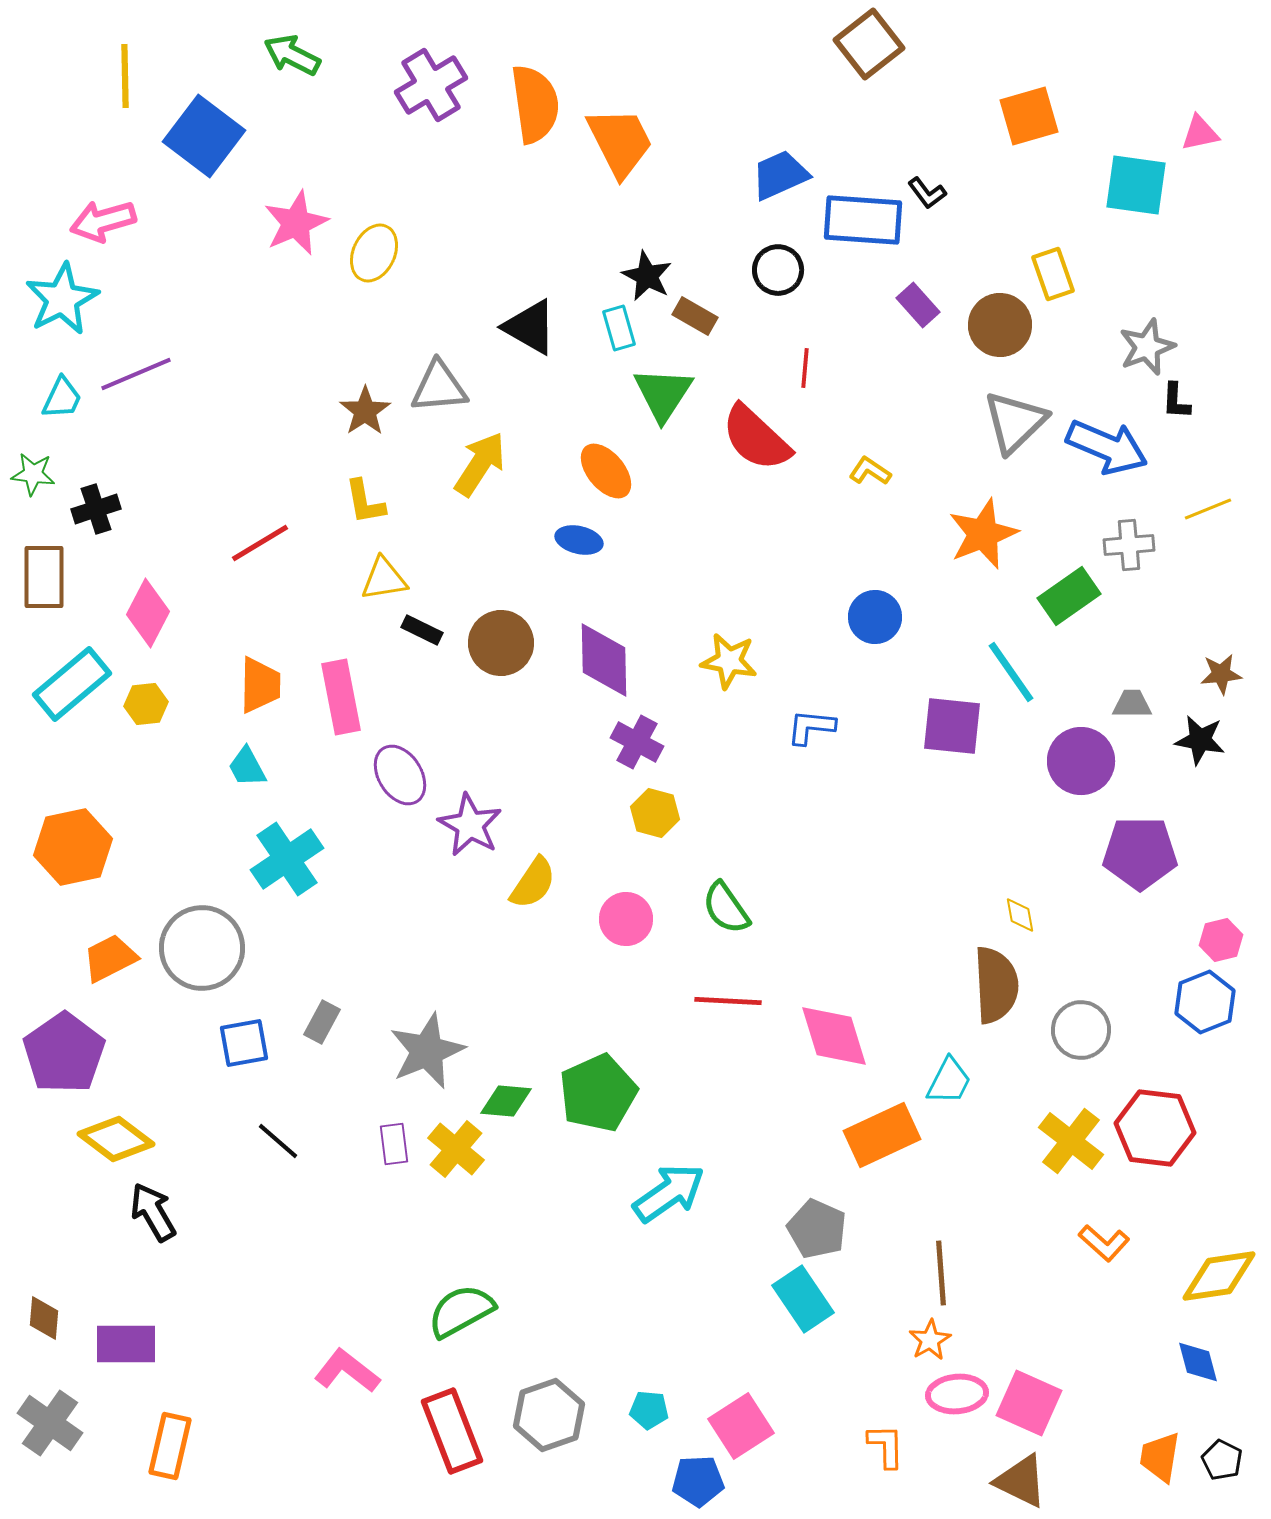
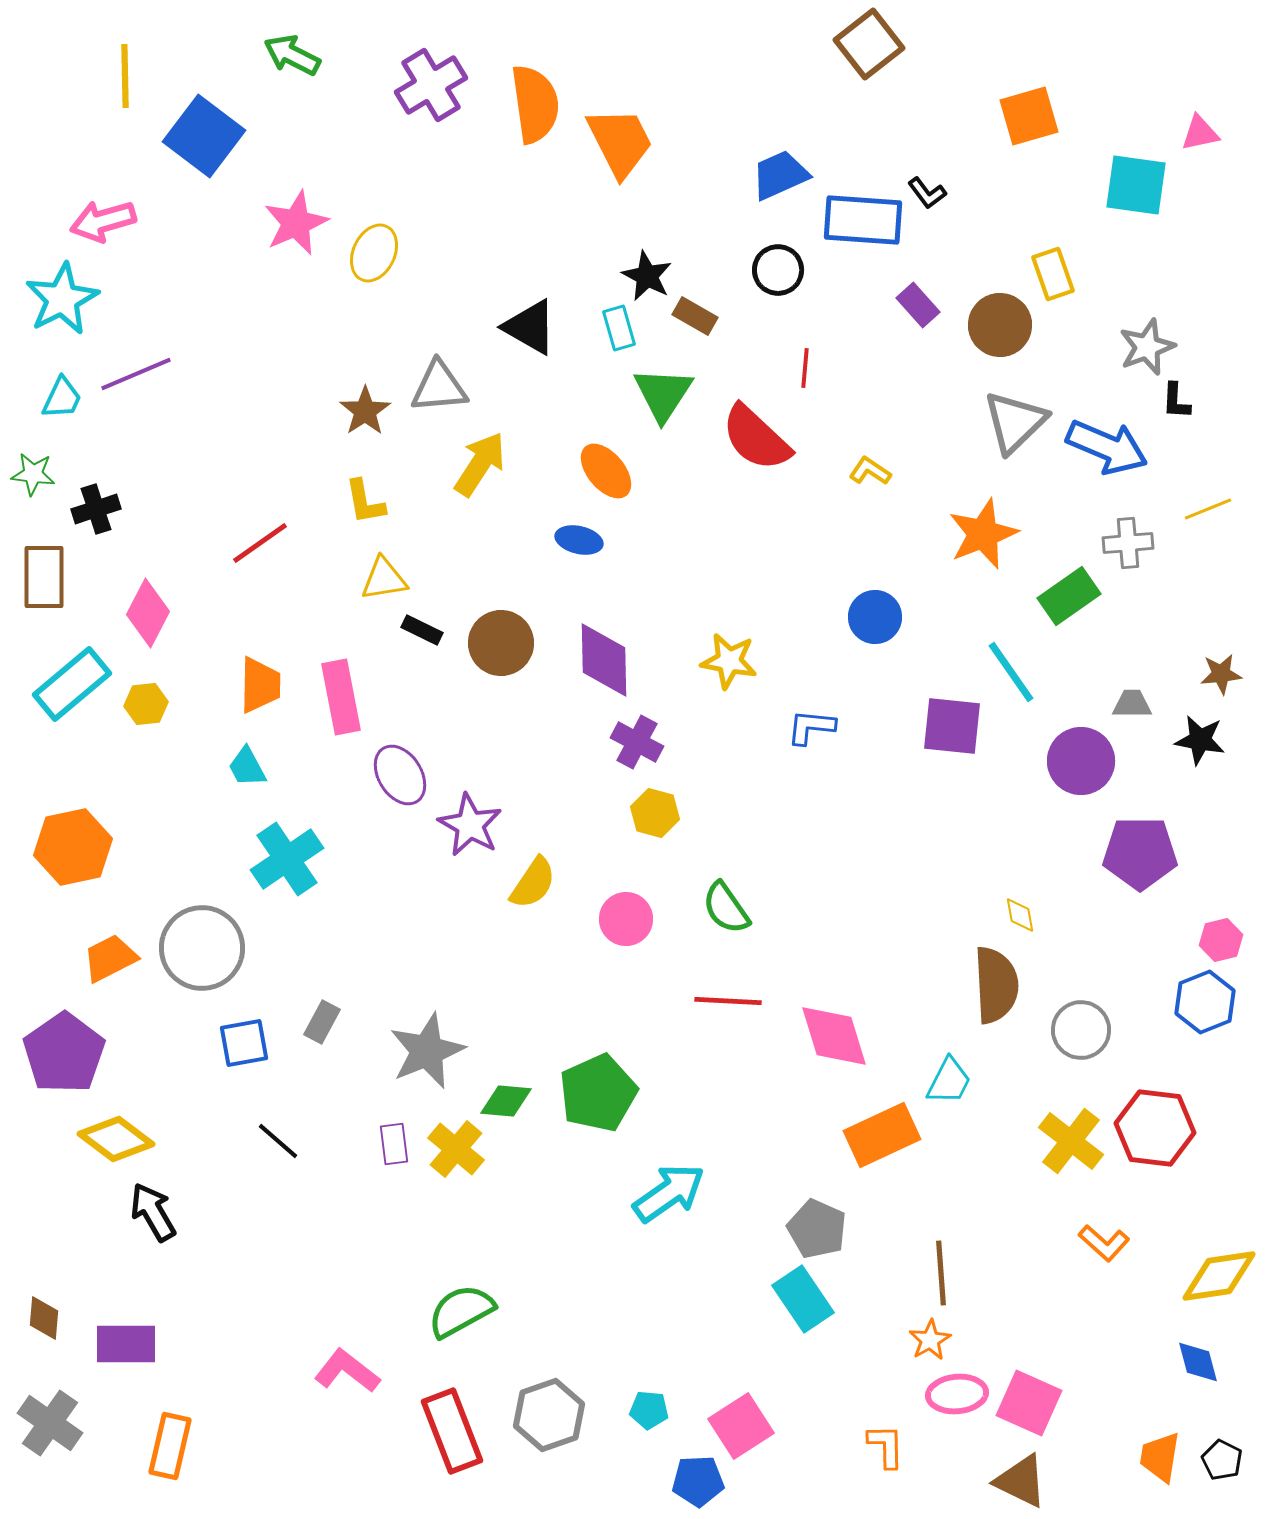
red line at (260, 543): rotated 4 degrees counterclockwise
gray cross at (1129, 545): moved 1 px left, 2 px up
